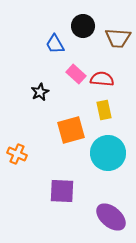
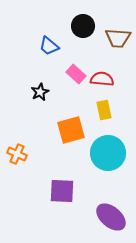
blue trapezoid: moved 6 px left, 2 px down; rotated 20 degrees counterclockwise
